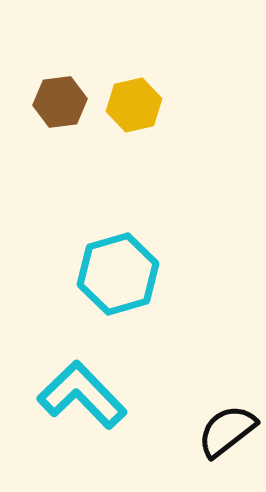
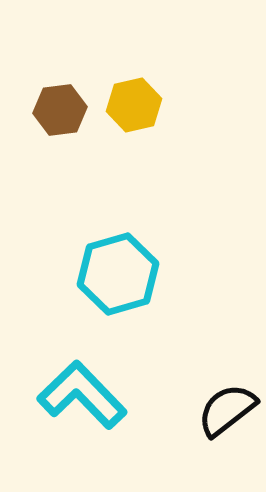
brown hexagon: moved 8 px down
black semicircle: moved 21 px up
